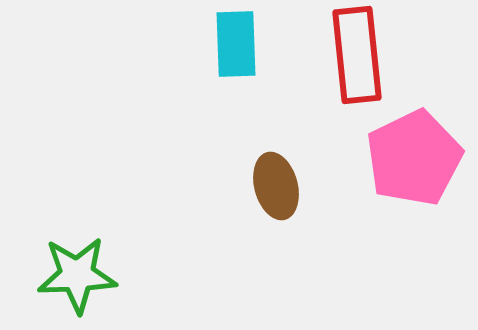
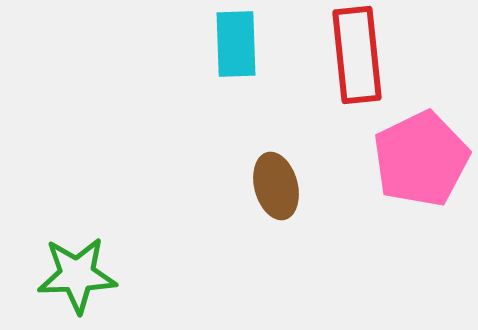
pink pentagon: moved 7 px right, 1 px down
